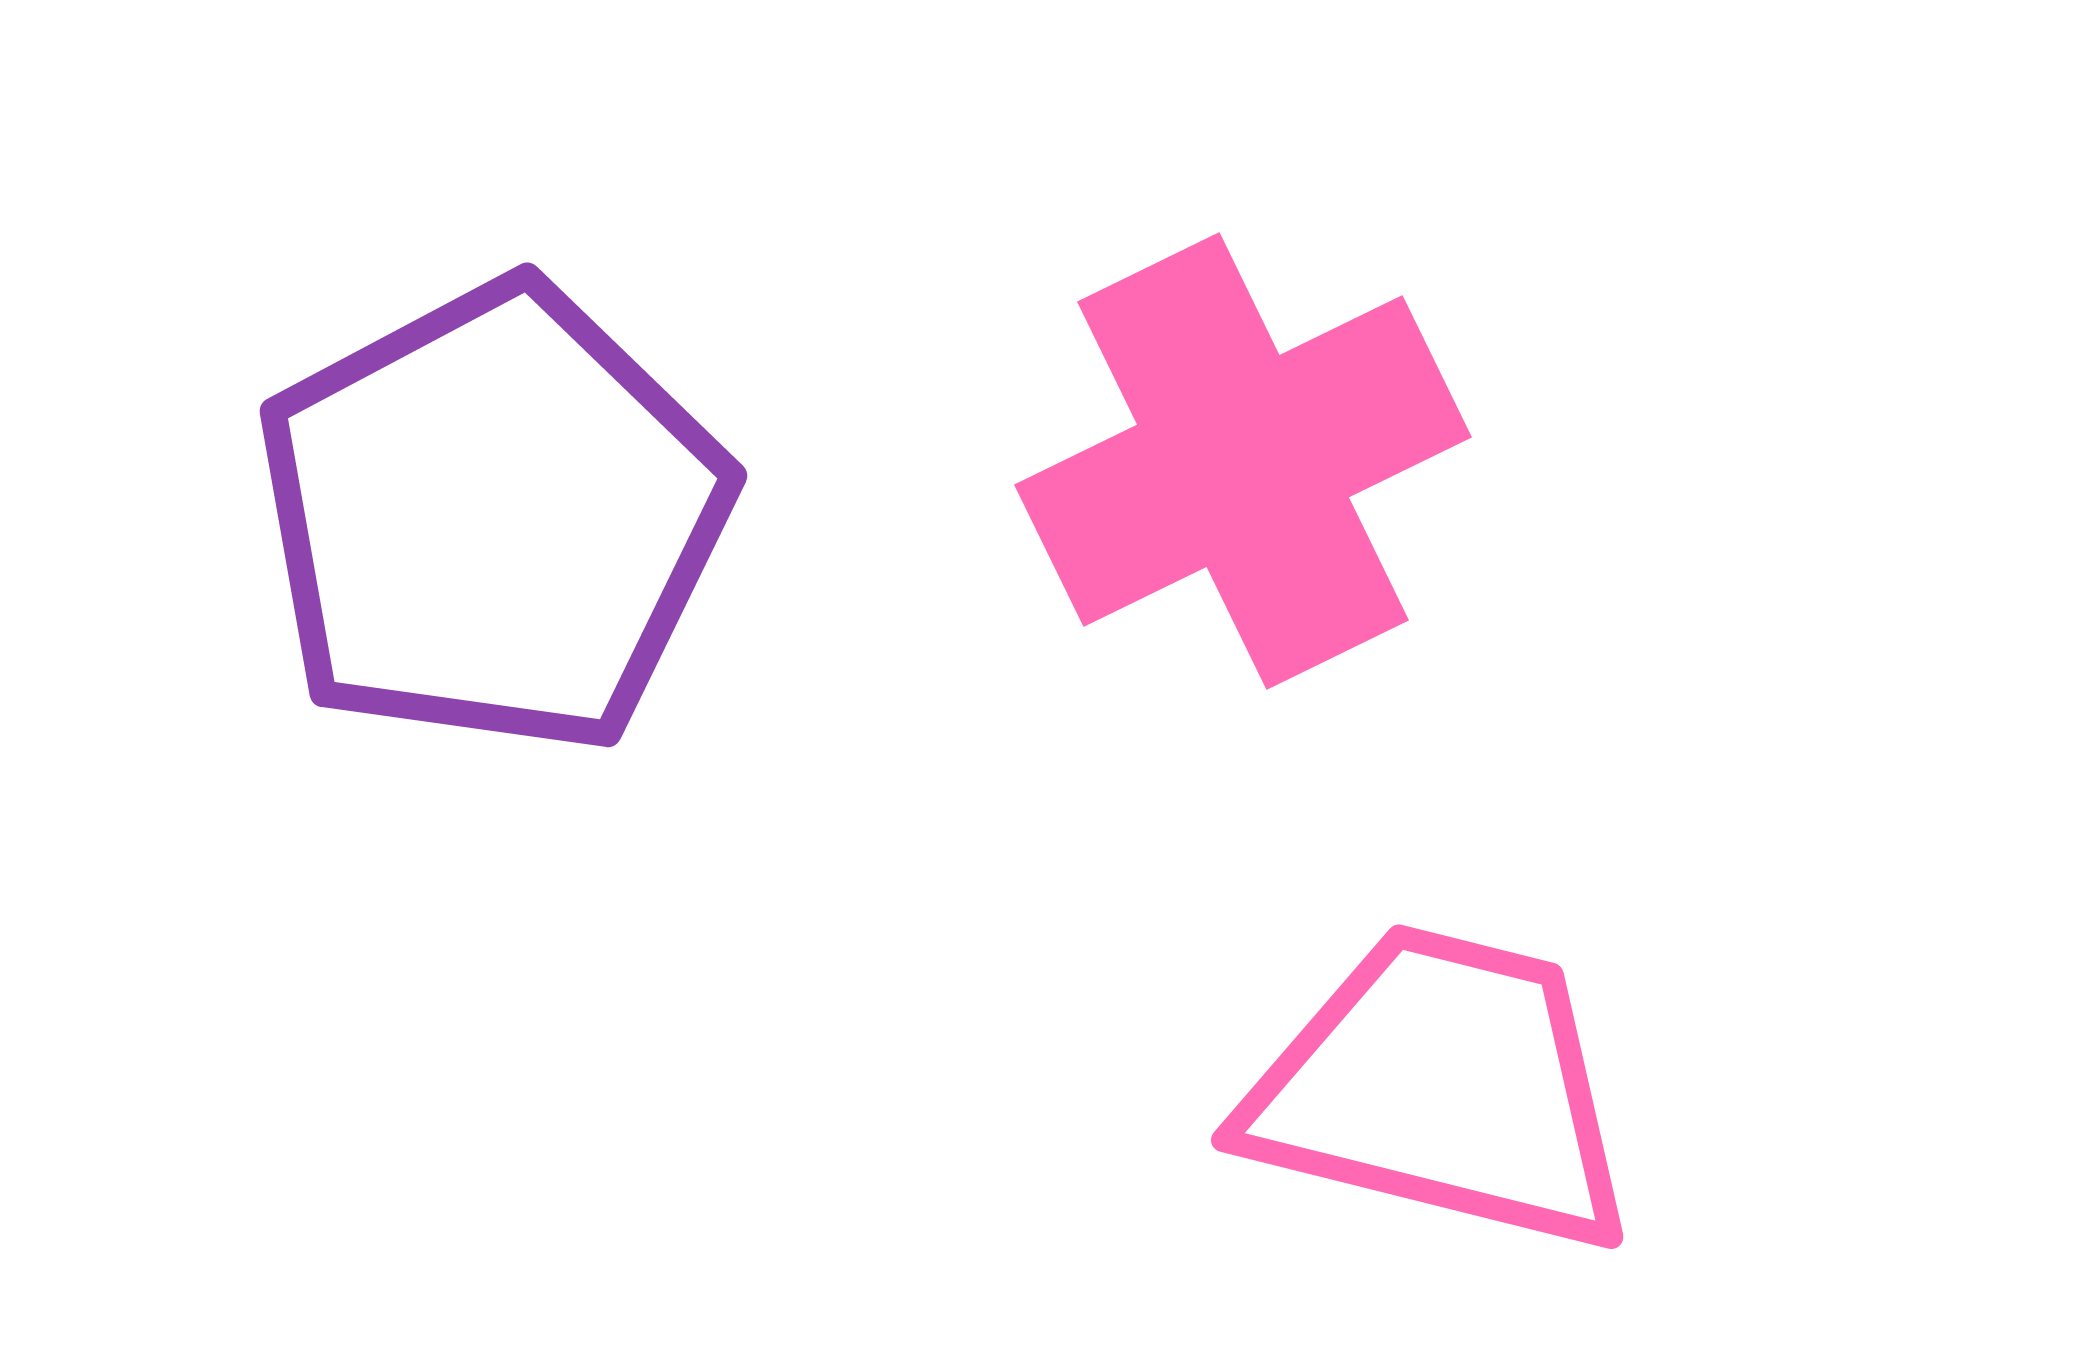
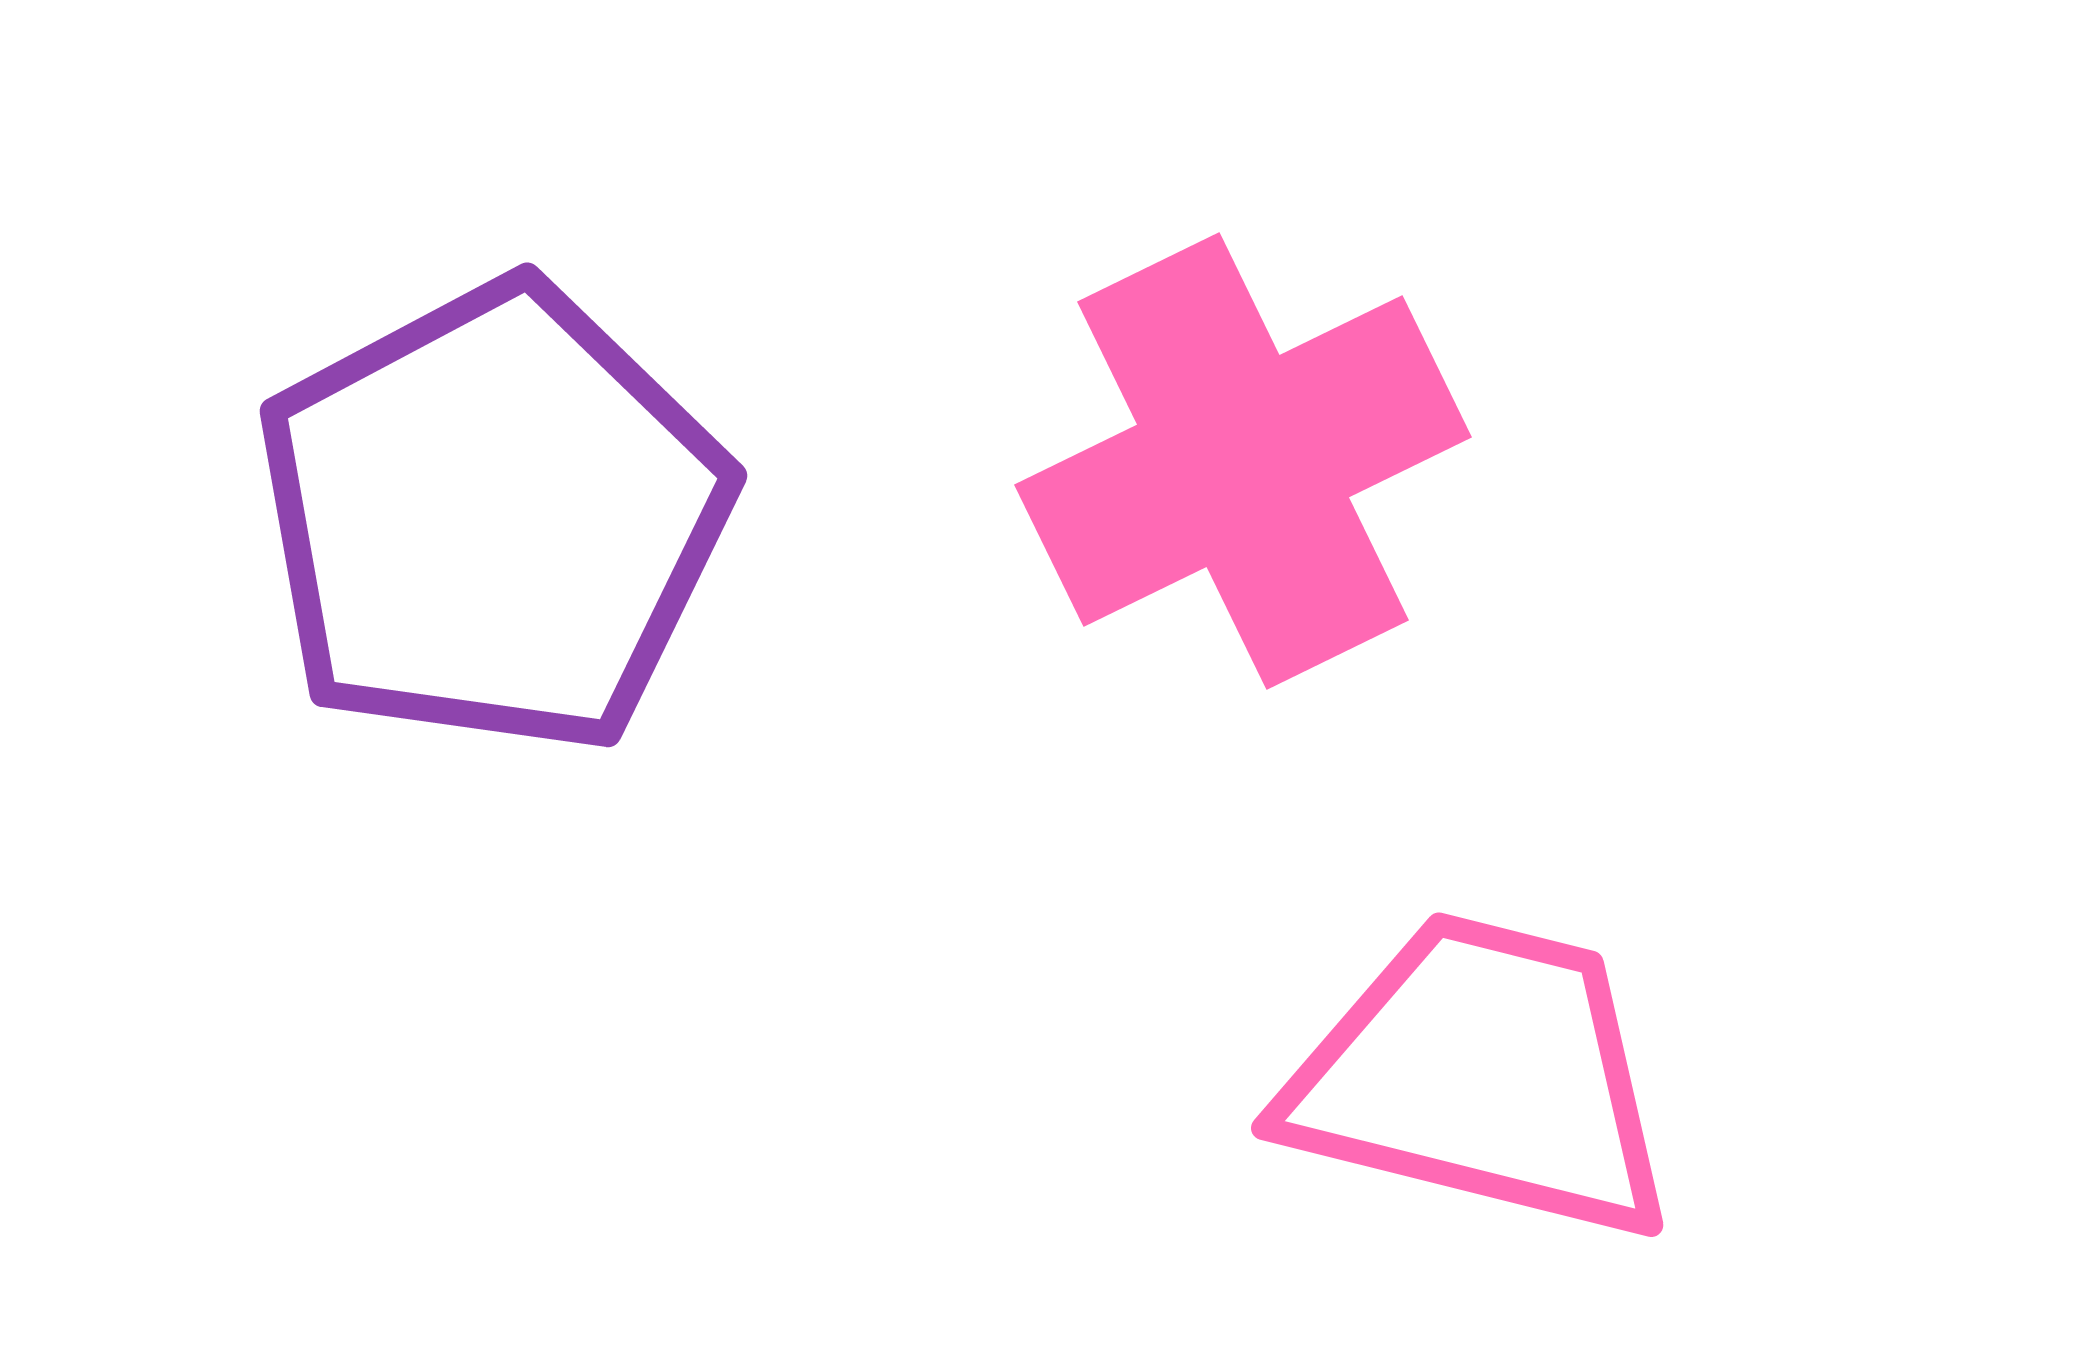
pink trapezoid: moved 40 px right, 12 px up
